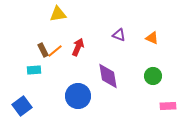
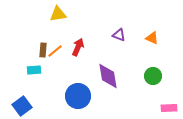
brown rectangle: rotated 32 degrees clockwise
pink rectangle: moved 1 px right, 2 px down
